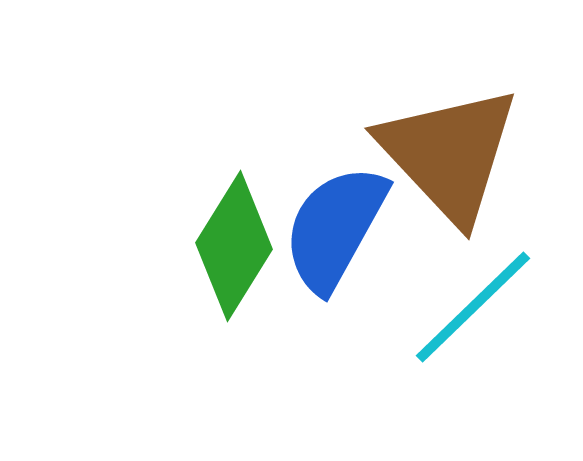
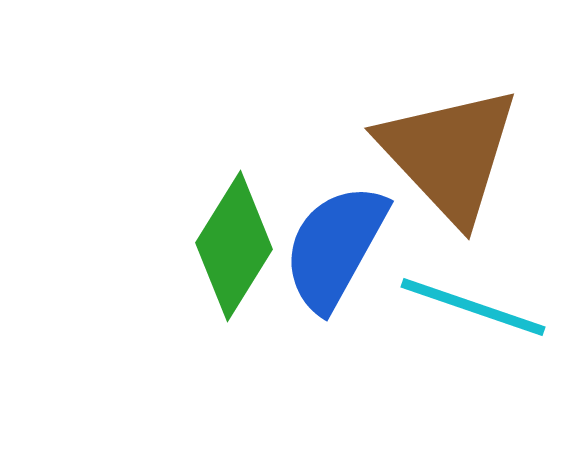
blue semicircle: moved 19 px down
cyan line: rotated 63 degrees clockwise
